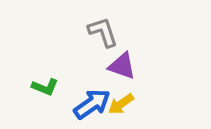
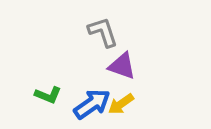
green L-shape: moved 3 px right, 8 px down
